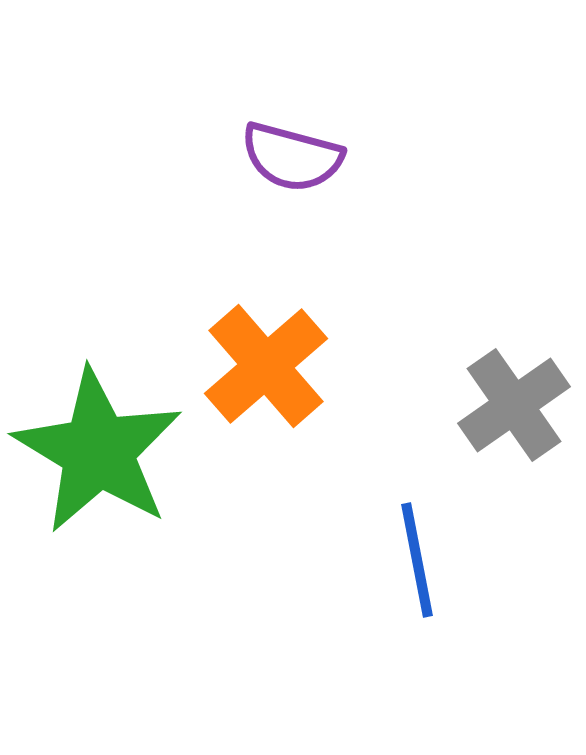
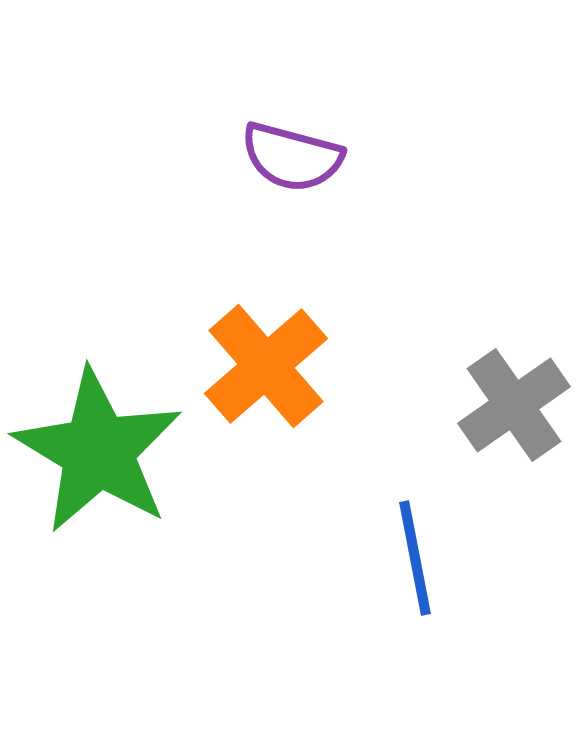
blue line: moved 2 px left, 2 px up
